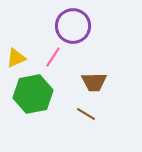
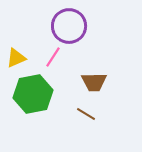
purple circle: moved 4 px left
